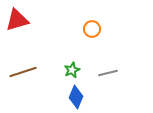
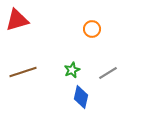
gray line: rotated 18 degrees counterclockwise
blue diamond: moved 5 px right; rotated 10 degrees counterclockwise
